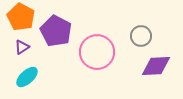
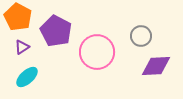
orange pentagon: moved 3 px left
